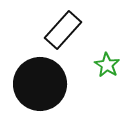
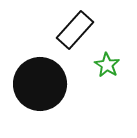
black rectangle: moved 12 px right
